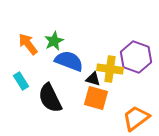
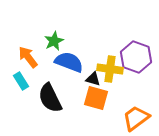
orange arrow: moved 13 px down
blue semicircle: moved 1 px down
